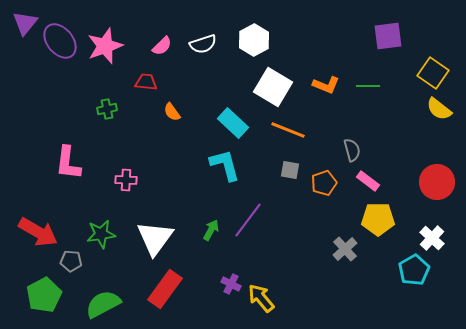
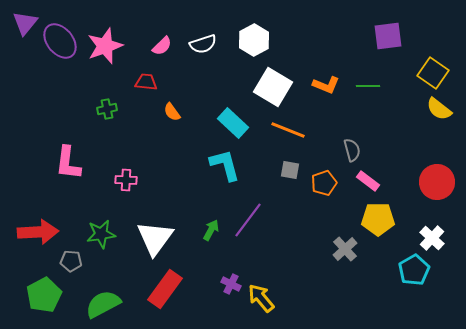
red arrow: rotated 33 degrees counterclockwise
